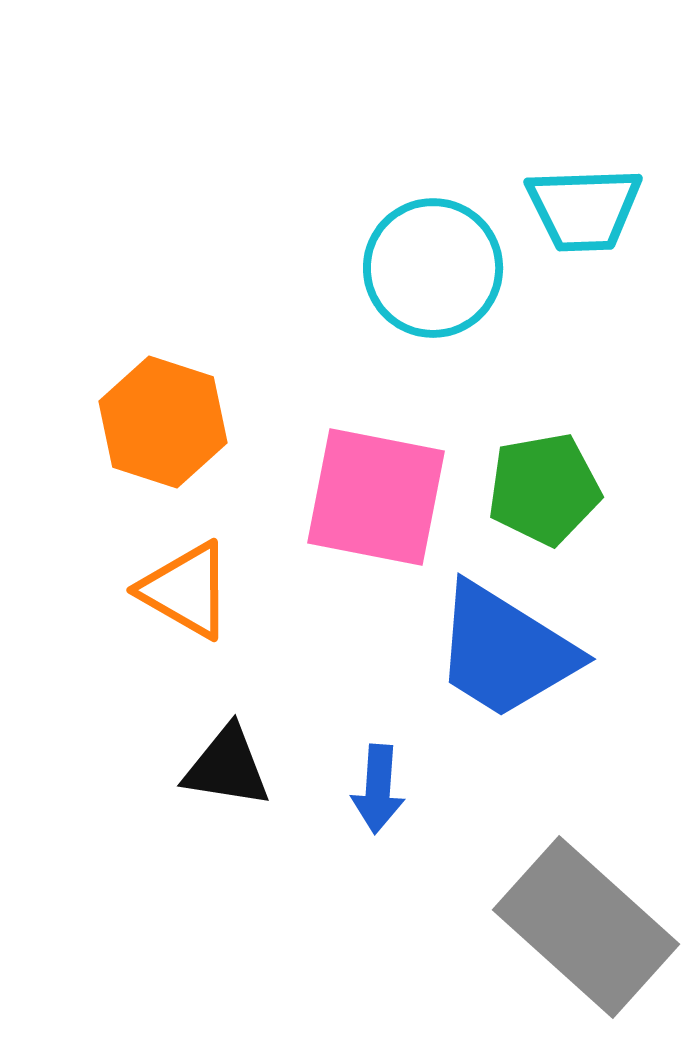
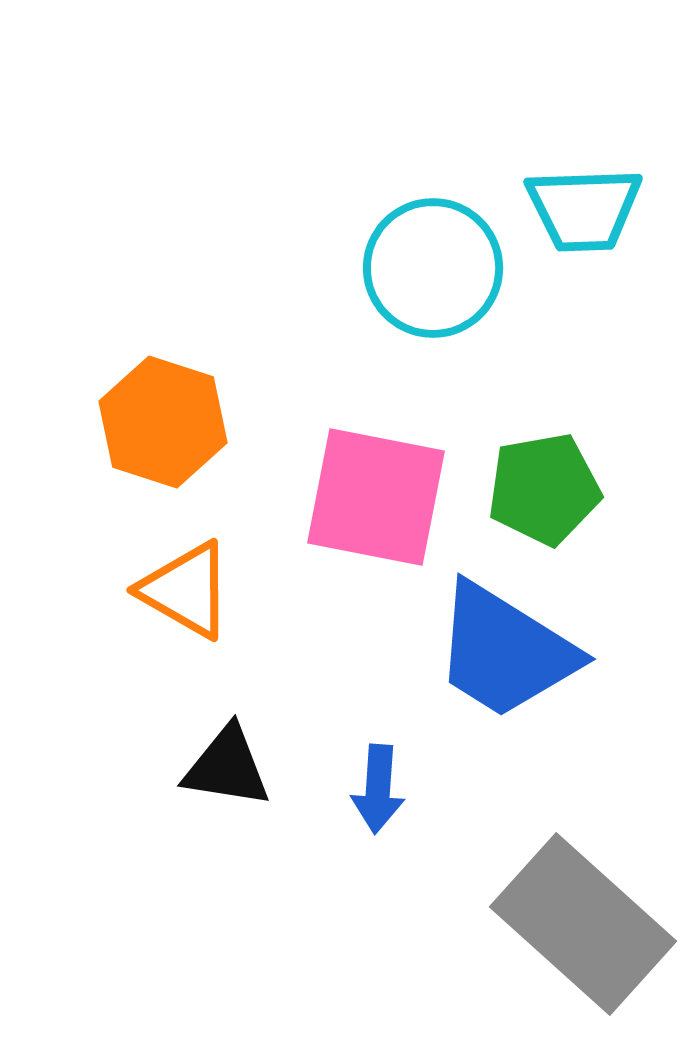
gray rectangle: moved 3 px left, 3 px up
